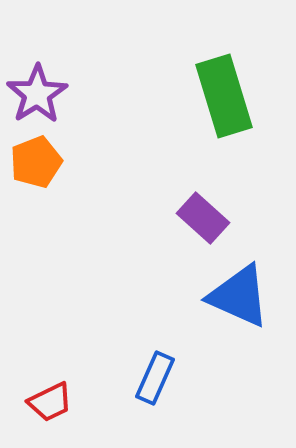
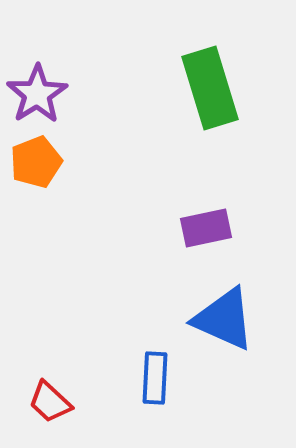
green rectangle: moved 14 px left, 8 px up
purple rectangle: moved 3 px right, 10 px down; rotated 54 degrees counterclockwise
blue triangle: moved 15 px left, 23 px down
blue rectangle: rotated 21 degrees counterclockwise
red trapezoid: rotated 69 degrees clockwise
